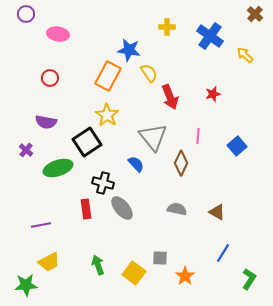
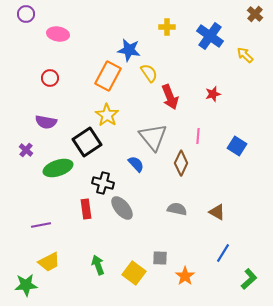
blue square: rotated 18 degrees counterclockwise
green L-shape: rotated 15 degrees clockwise
